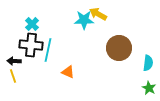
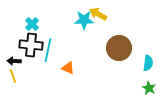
orange triangle: moved 4 px up
